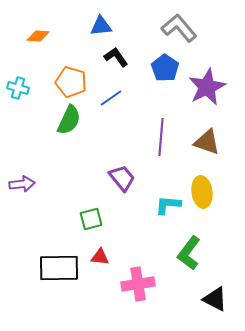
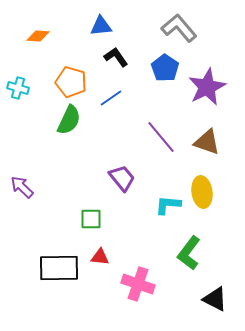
purple line: rotated 45 degrees counterclockwise
purple arrow: moved 3 px down; rotated 130 degrees counterclockwise
green square: rotated 15 degrees clockwise
pink cross: rotated 28 degrees clockwise
